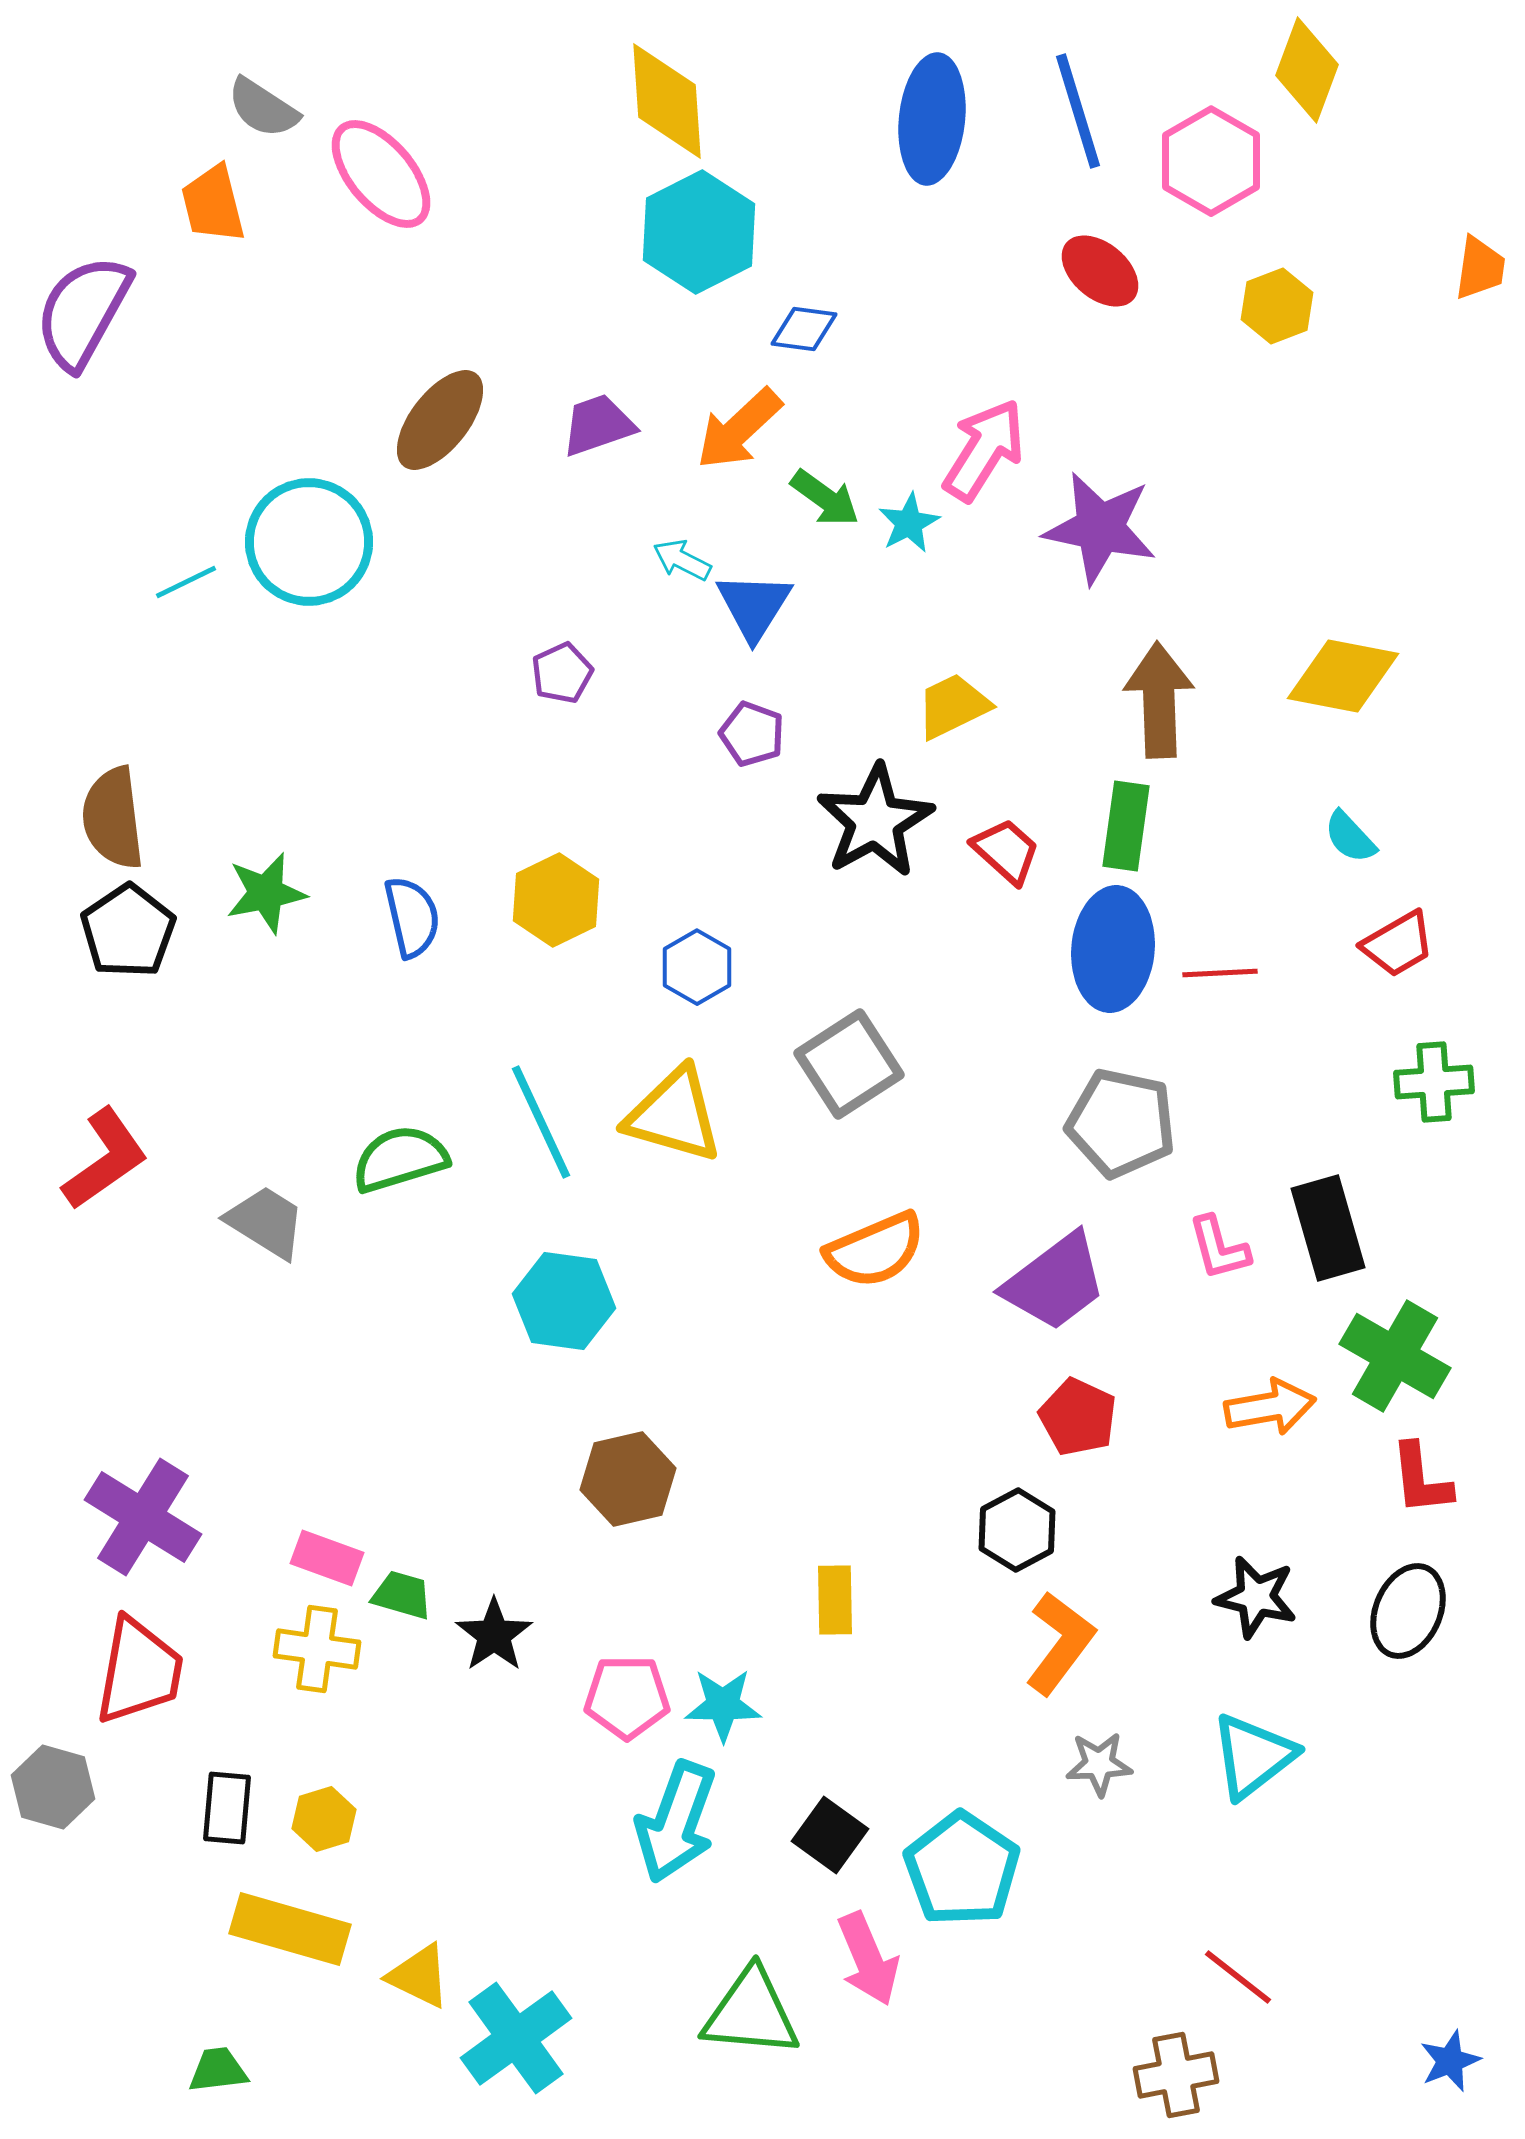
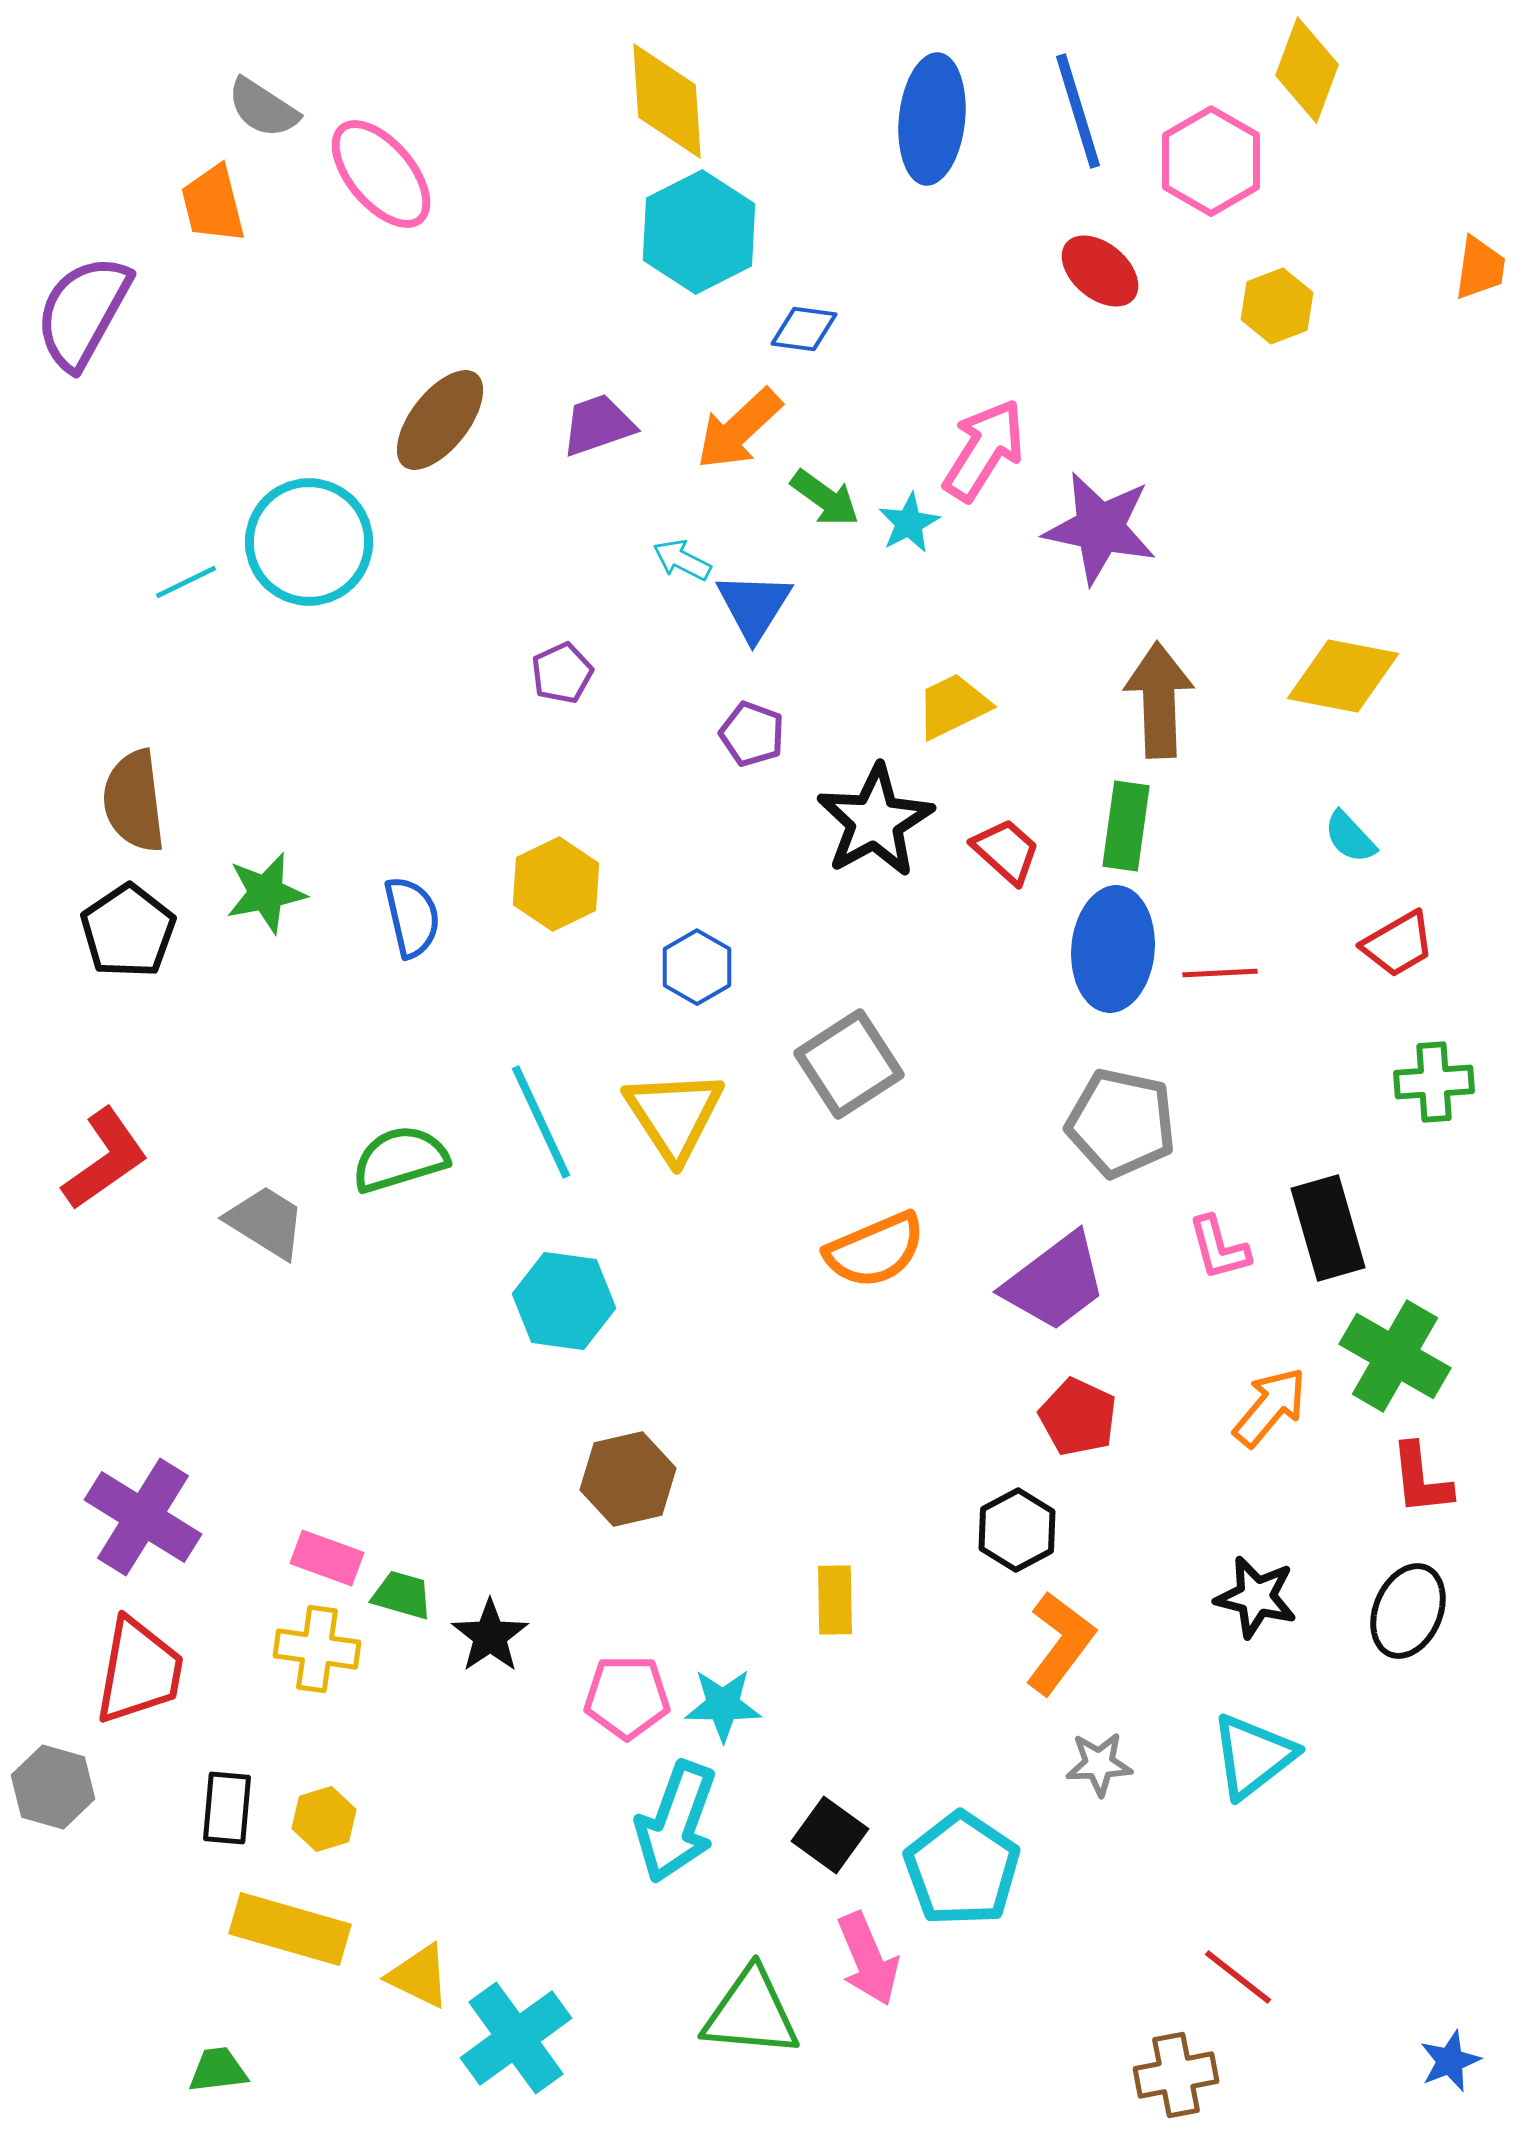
brown semicircle at (113, 818): moved 21 px right, 17 px up
yellow hexagon at (556, 900): moved 16 px up
yellow triangle at (674, 1115): rotated 41 degrees clockwise
orange arrow at (1270, 1407): rotated 40 degrees counterclockwise
black star at (494, 1635): moved 4 px left, 1 px down
